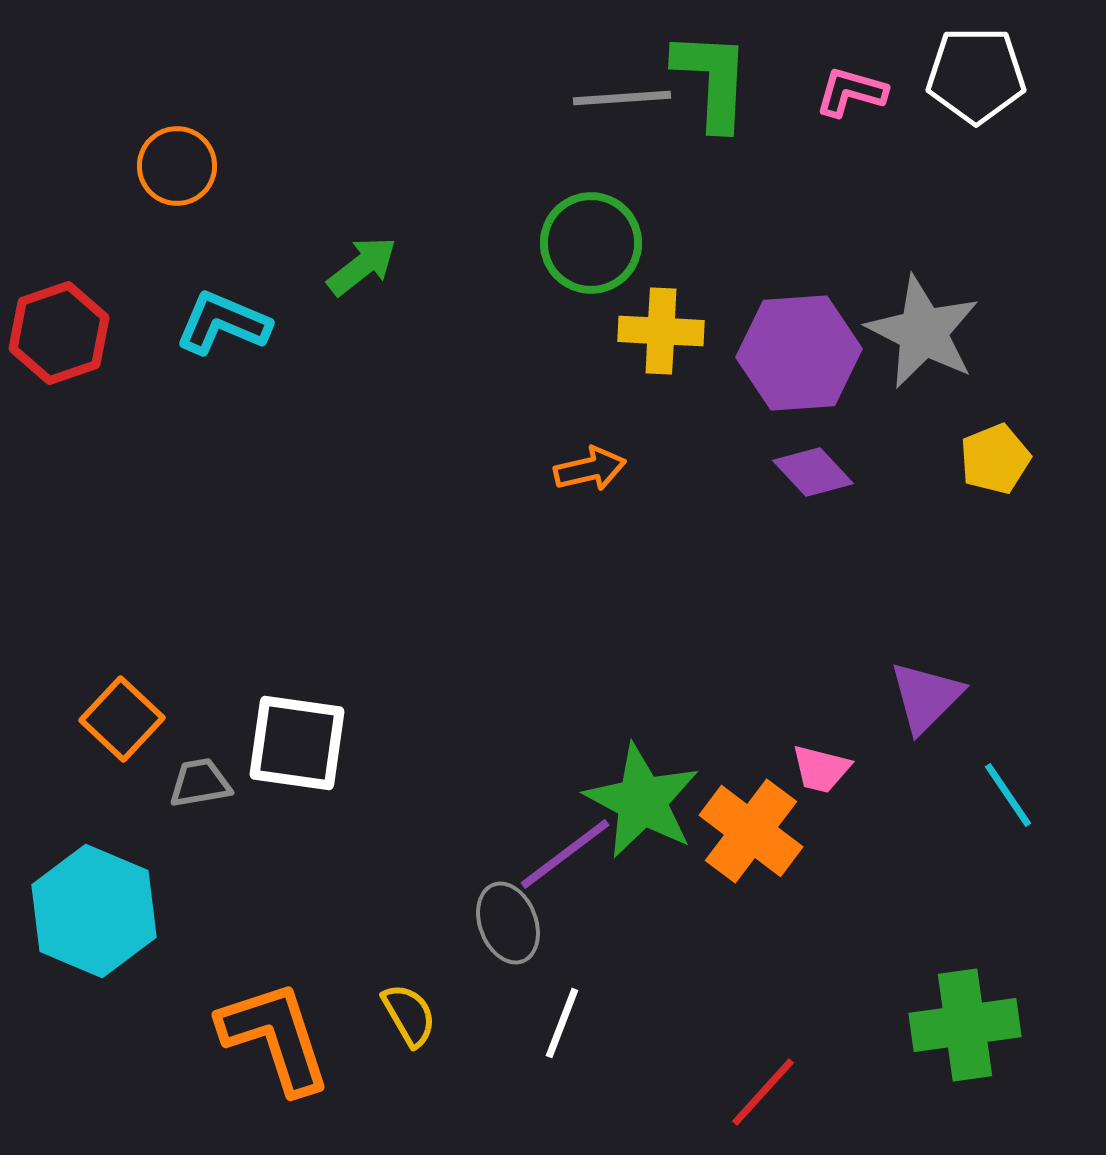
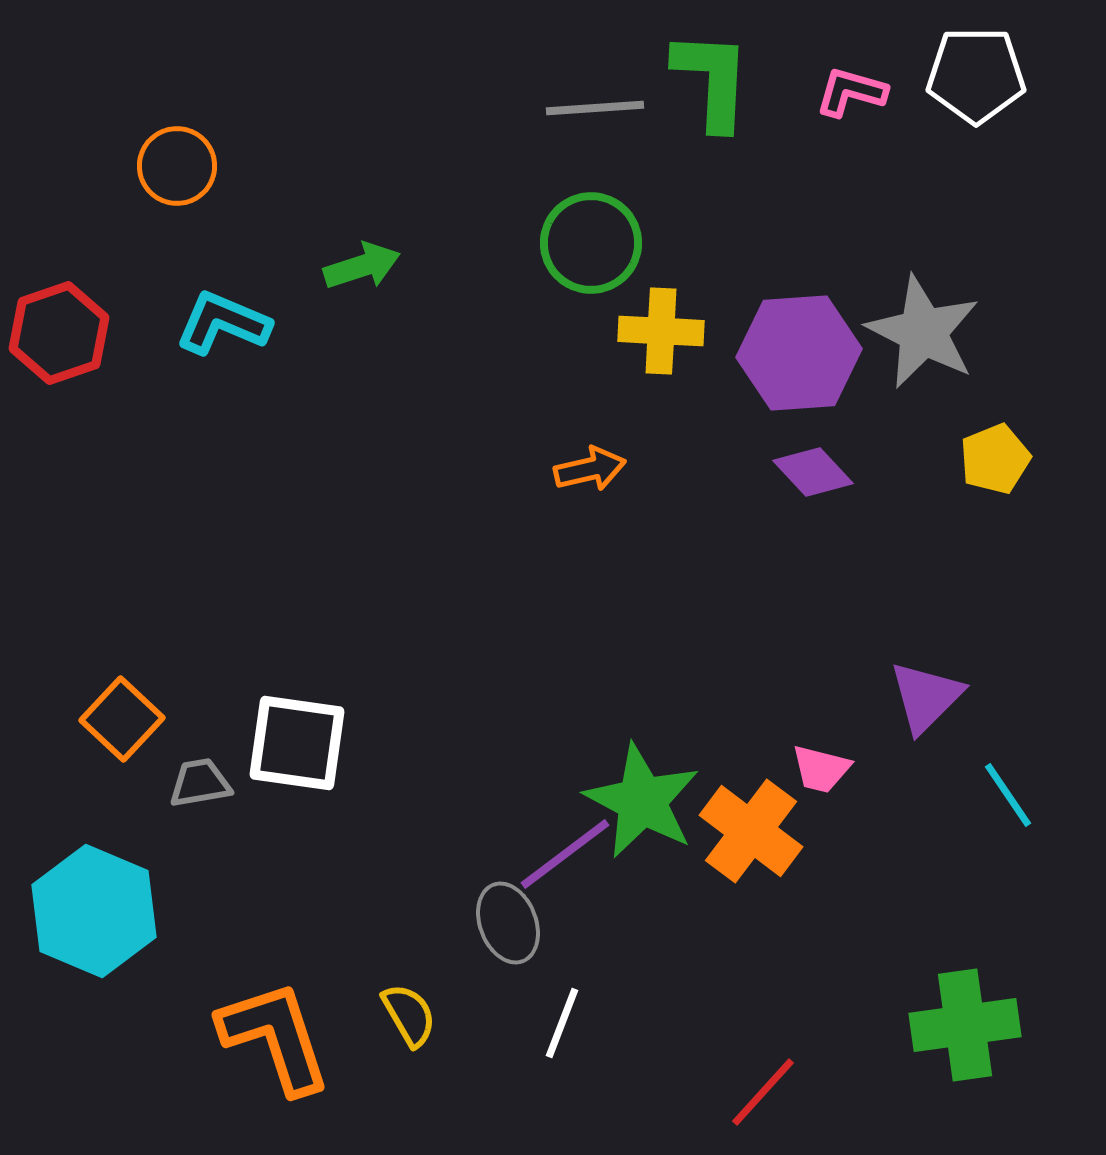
gray line: moved 27 px left, 10 px down
green arrow: rotated 20 degrees clockwise
